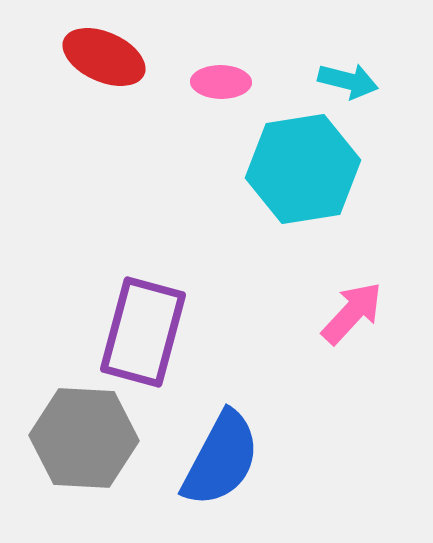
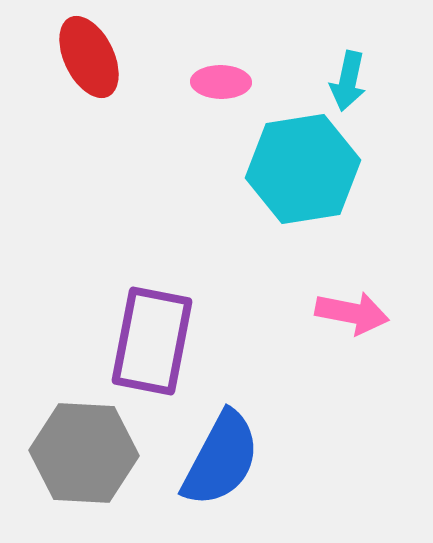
red ellipse: moved 15 px left; rotated 40 degrees clockwise
cyan arrow: rotated 88 degrees clockwise
pink arrow: rotated 58 degrees clockwise
purple rectangle: moved 9 px right, 9 px down; rotated 4 degrees counterclockwise
gray hexagon: moved 15 px down
